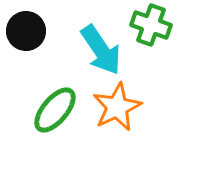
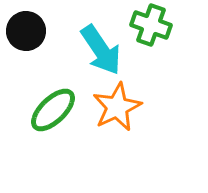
green ellipse: moved 2 px left; rotated 6 degrees clockwise
